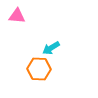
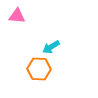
cyan arrow: moved 1 px up
